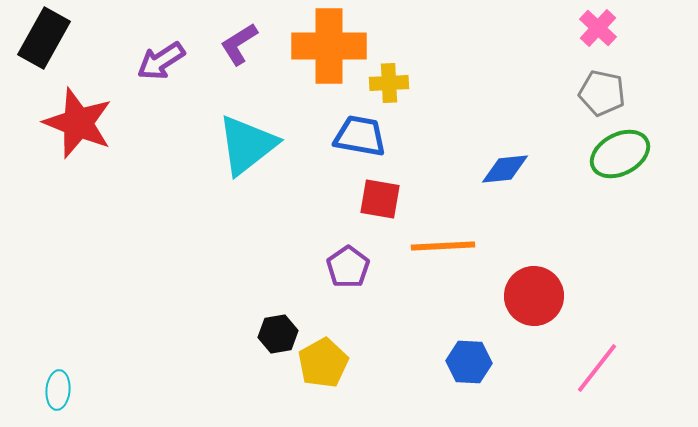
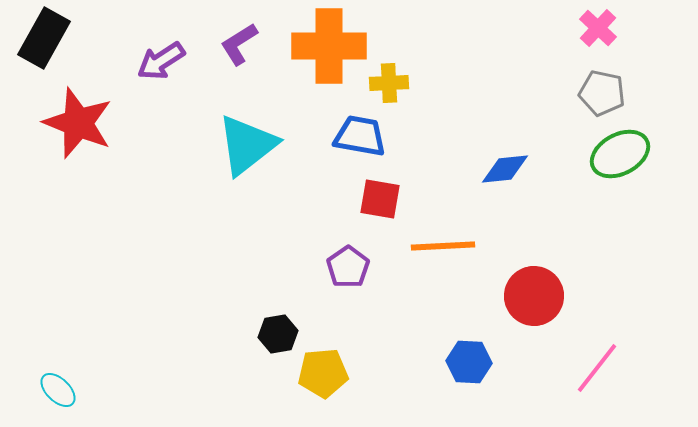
yellow pentagon: moved 10 px down; rotated 24 degrees clockwise
cyan ellipse: rotated 51 degrees counterclockwise
